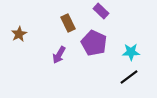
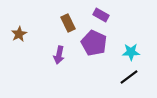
purple rectangle: moved 4 px down; rotated 14 degrees counterclockwise
purple arrow: rotated 18 degrees counterclockwise
